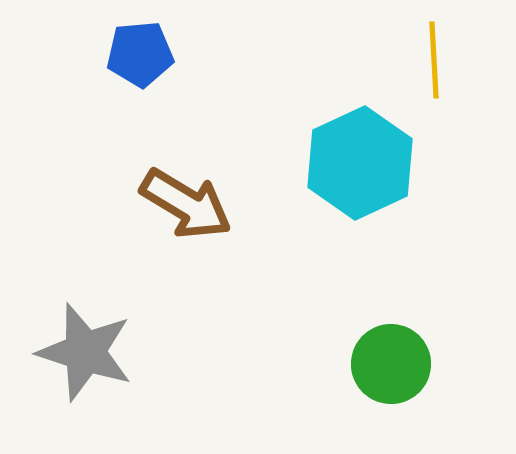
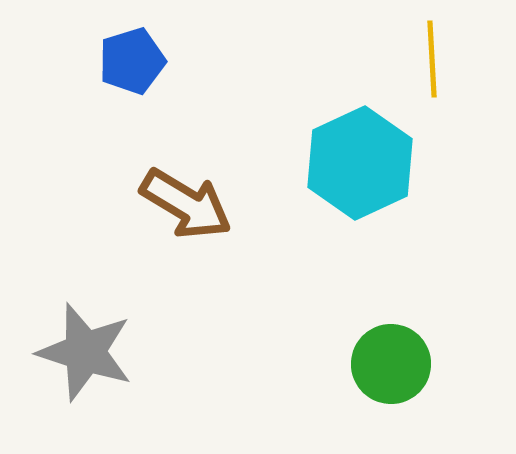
blue pentagon: moved 8 px left, 7 px down; rotated 12 degrees counterclockwise
yellow line: moved 2 px left, 1 px up
